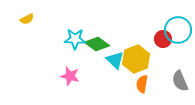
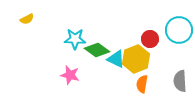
cyan circle: moved 1 px right
red circle: moved 13 px left
green diamond: moved 6 px down
cyan triangle: moved 1 px right, 1 px up; rotated 18 degrees counterclockwise
pink star: moved 1 px up
gray semicircle: rotated 20 degrees clockwise
